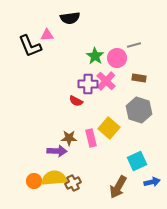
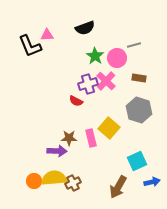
black semicircle: moved 15 px right, 10 px down; rotated 12 degrees counterclockwise
purple cross: rotated 18 degrees counterclockwise
